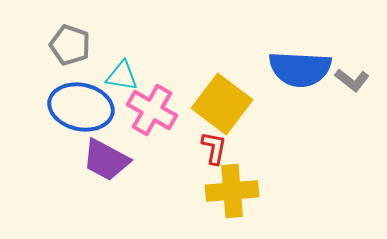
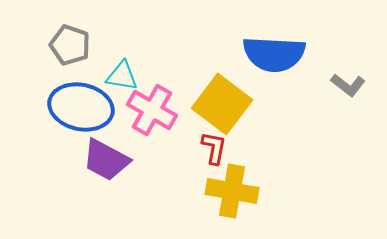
blue semicircle: moved 26 px left, 15 px up
gray L-shape: moved 4 px left, 5 px down
yellow cross: rotated 15 degrees clockwise
